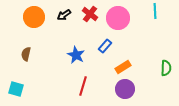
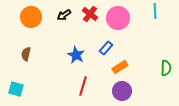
orange circle: moved 3 px left
blue rectangle: moved 1 px right, 2 px down
orange rectangle: moved 3 px left
purple circle: moved 3 px left, 2 px down
